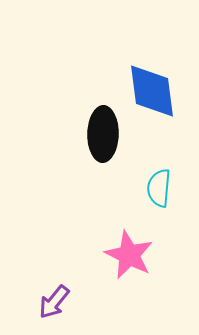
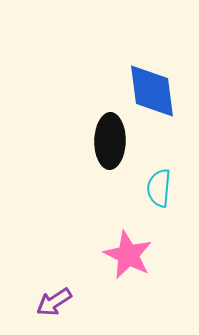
black ellipse: moved 7 px right, 7 px down
pink star: moved 1 px left
purple arrow: rotated 18 degrees clockwise
